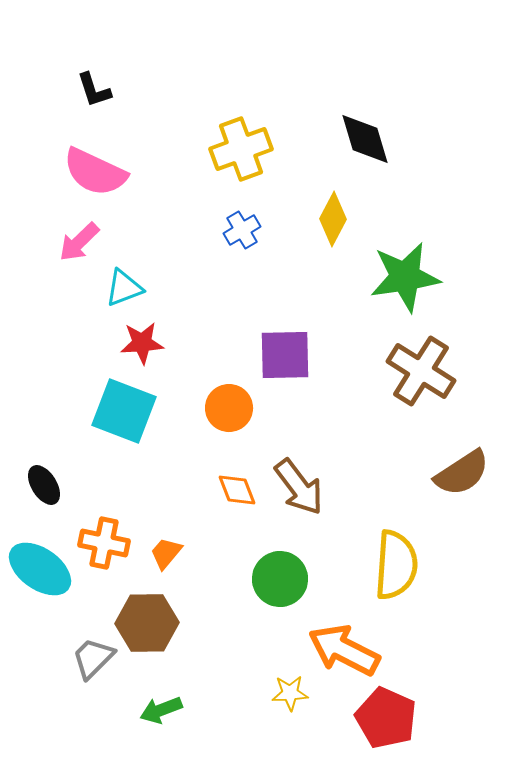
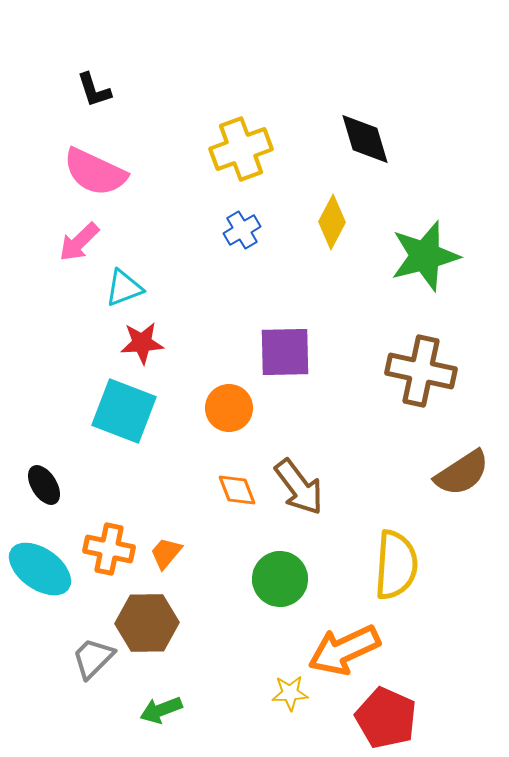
yellow diamond: moved 1 px left, 3 px down
green star: moved 20 px right, 21 px up; rotated 6 degrees counterclockwise
purple square: moved 3 px up
brown cross: rotated 20 degrees counterclockwise
orange cross: moved 5 px right, 6 px down
orange arrow: rotated 52 degrees counterclockwise
